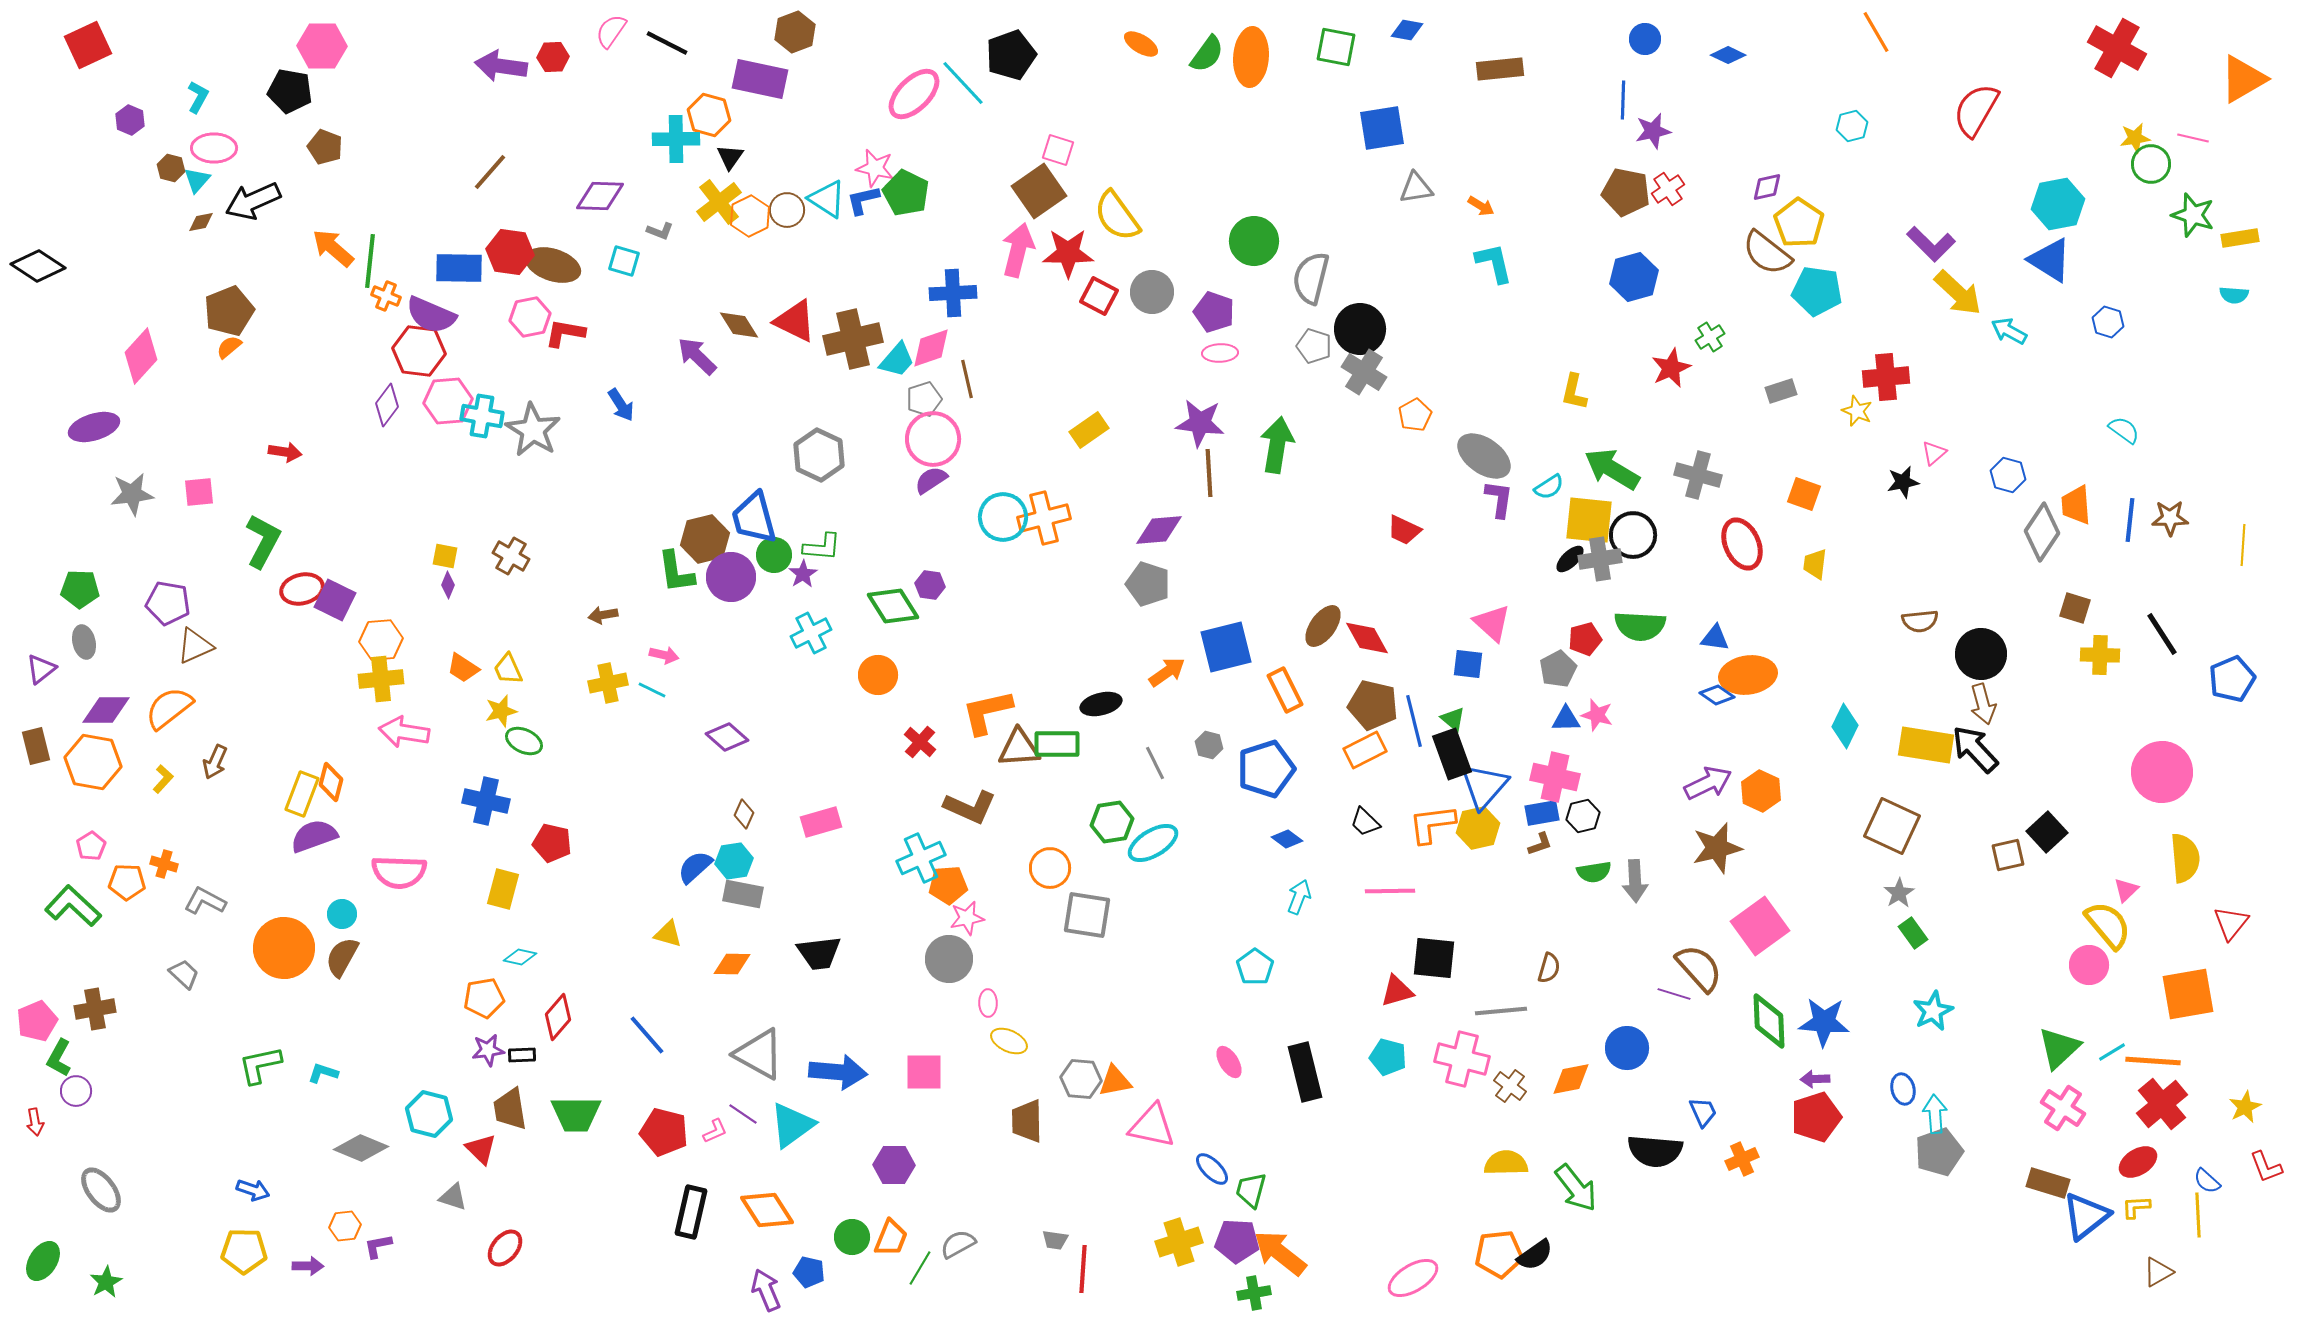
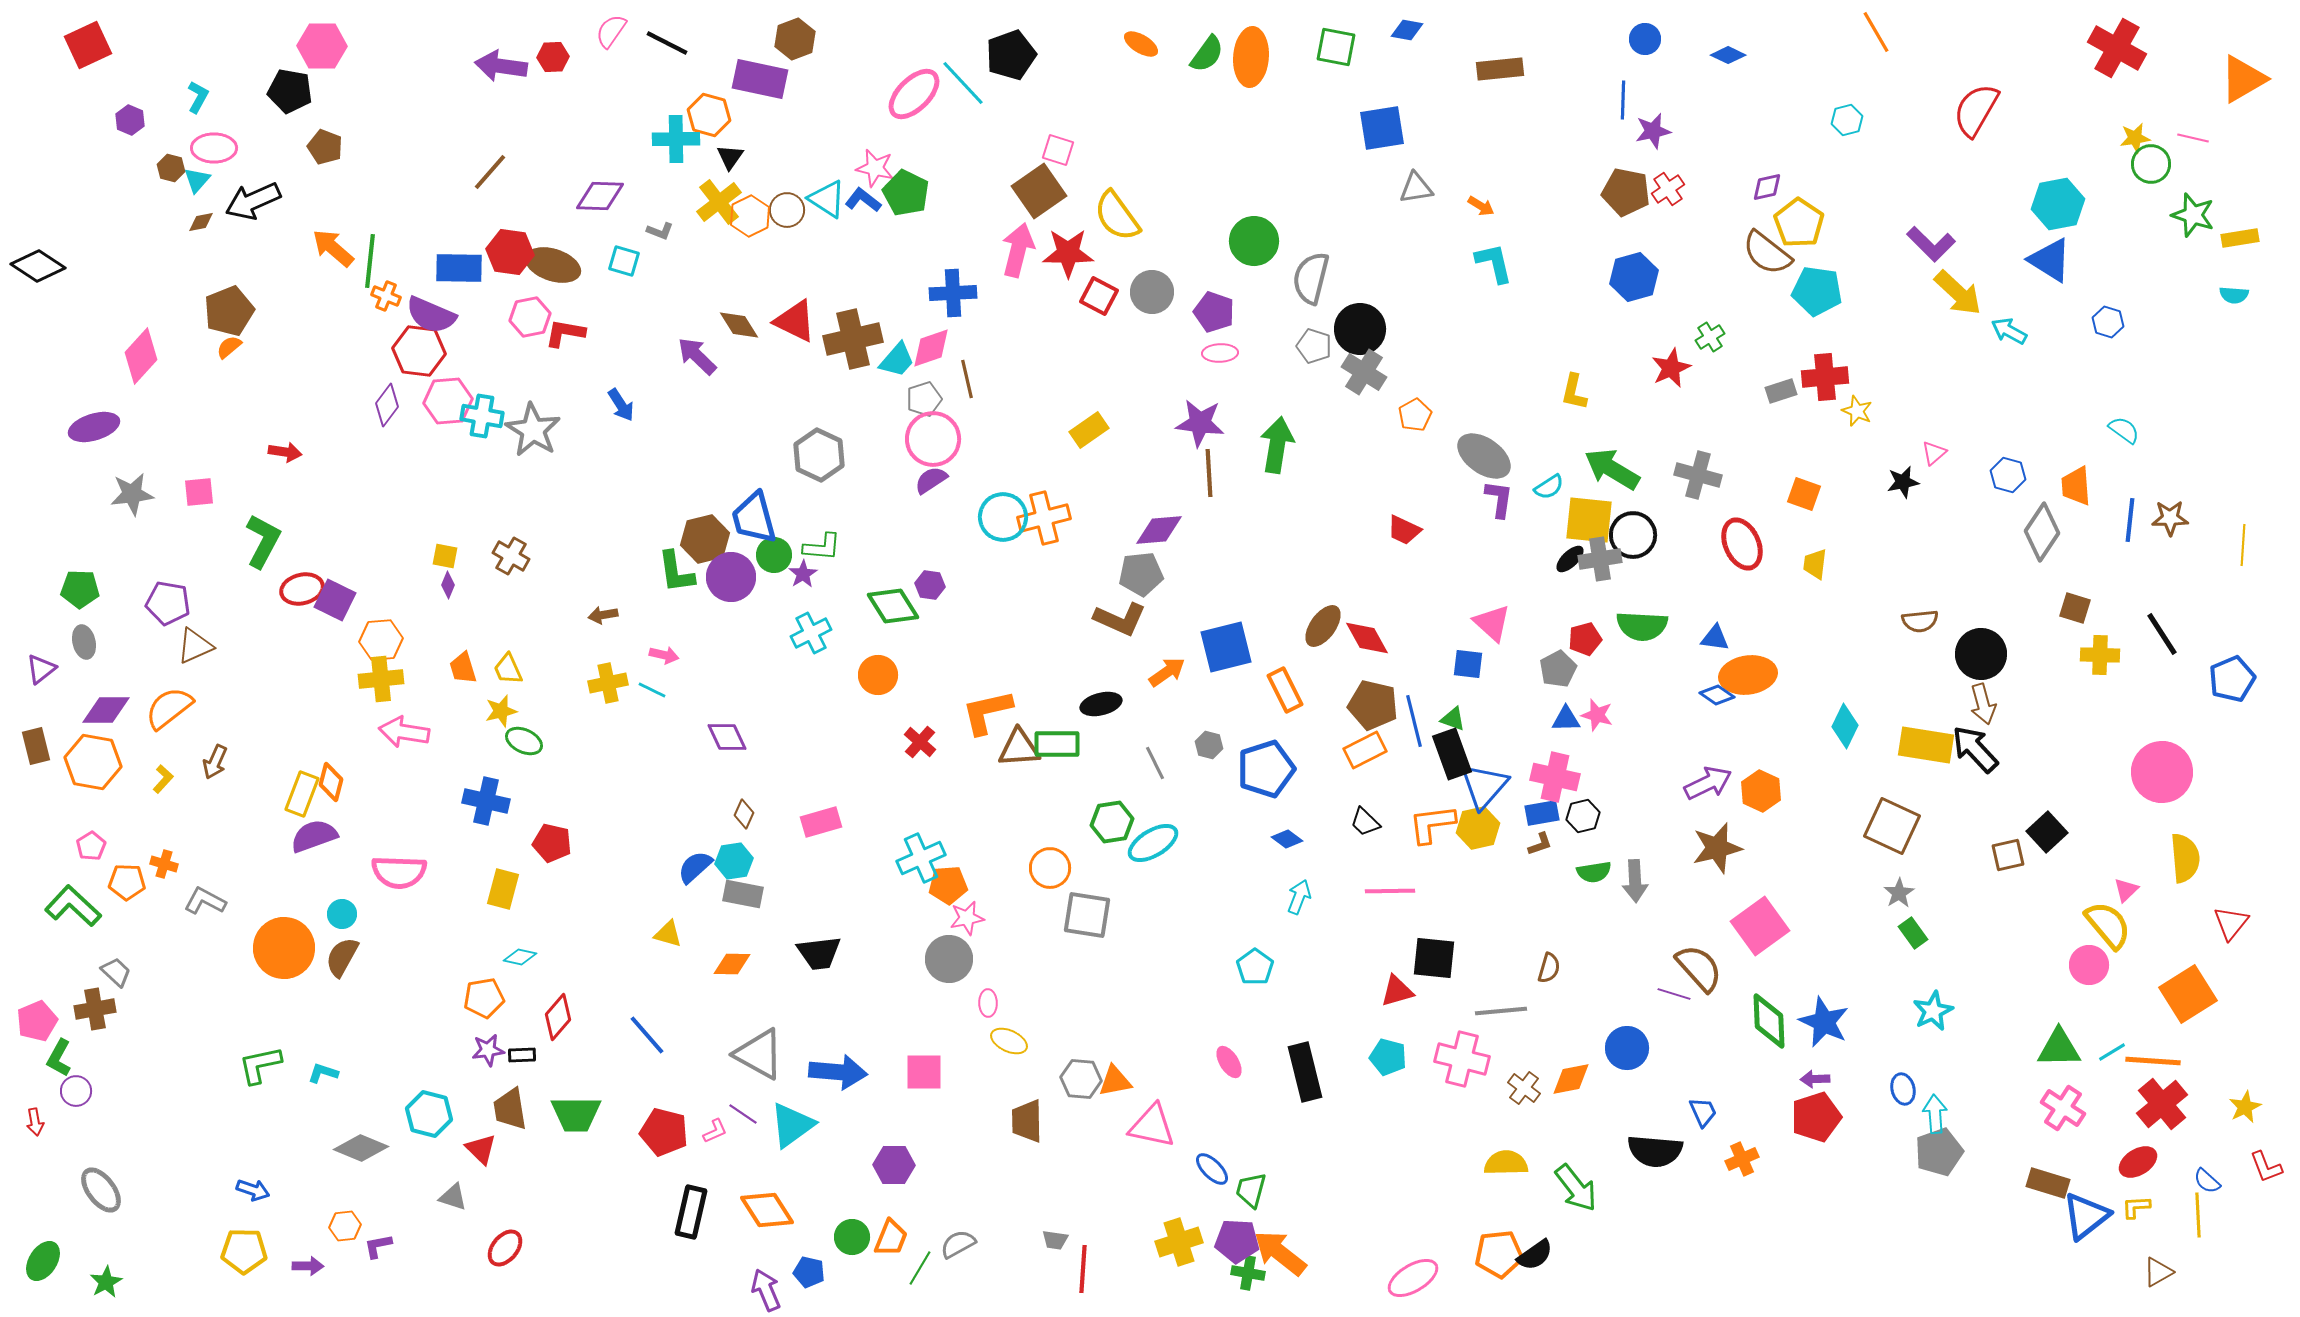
brown hexagon at (795, 32): moved 7 px down
cyan hexagon at (1852, 126): moved 5 px left, 6 px up
blue L-shape at (863, 200): rotated 51 degrees clockwise
red cross at (1886, 377): moved 61 px left
orange trapezoid at (2076, 505): moved 19 px up
gray pentagon at (1148, 584): moved 7 px left, 10 px up; rotated 24 degrees counterclockwise
green semicircle at (1640, 626): moved 2 px right
orange trapezoid at (463, 668): rotated 40 degrees clockwise
green triangle at (1453, 719): rotated 20 degrees counterclockwise
purple diamond at (727, 737): rotated 24 degrees clockwise
brown L-shape at (970, 807): moved 150 px right, 188 px up
gray trapezoid at (184, 974): moved 68 px left, 2 px up
orange square at (2188, 994): rotated 22 degrees counterclockwise
blue star at (1824, 1022): rotated 21 degrees clockwise
green triangle at (2059, 1048): rotated 42 degrees clockwise
brown cross at (1510, 1086): moved 14 px right, 2 px down
green cross at (1254, 1293): moved 6 px left, 20 px up; rotated 20 degrees clockwise
